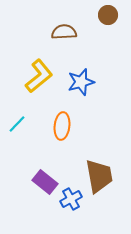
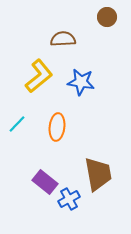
brown circle: moved 1 px left, 2 px down
brown semicircle: moved 1 px left, 7 px down
blue star: rotated 24 degrees clockwise
orange ellipse: moved 5 px left, 1 px down
brown trapezoid: moved 1 px left, 2 px up
blue cross: moved 2 px left
